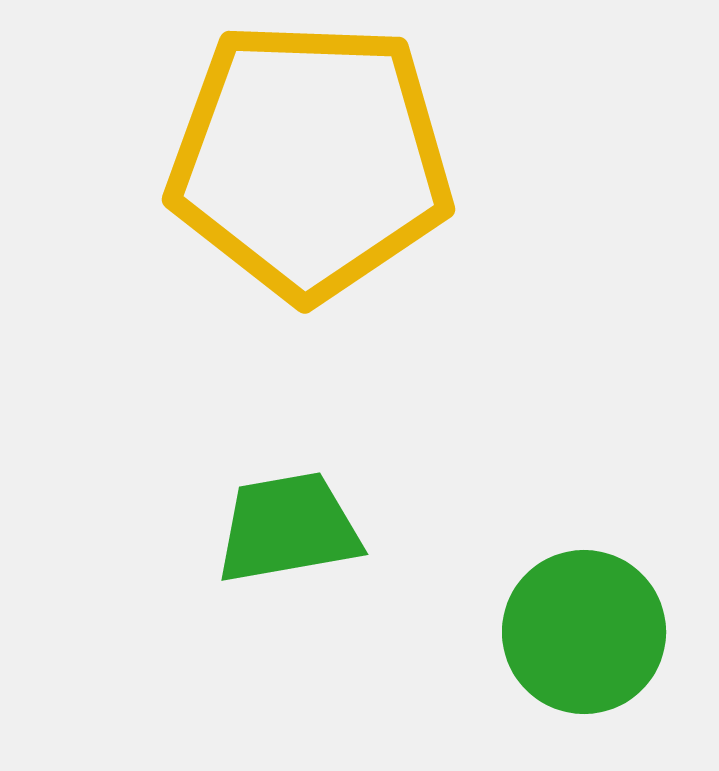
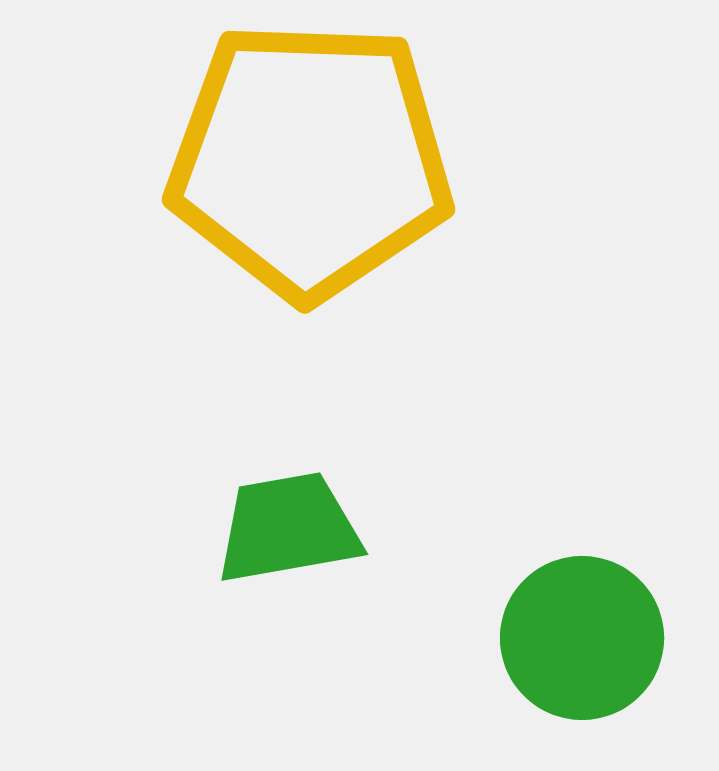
green circle: moved 2 px left, 6 px down
